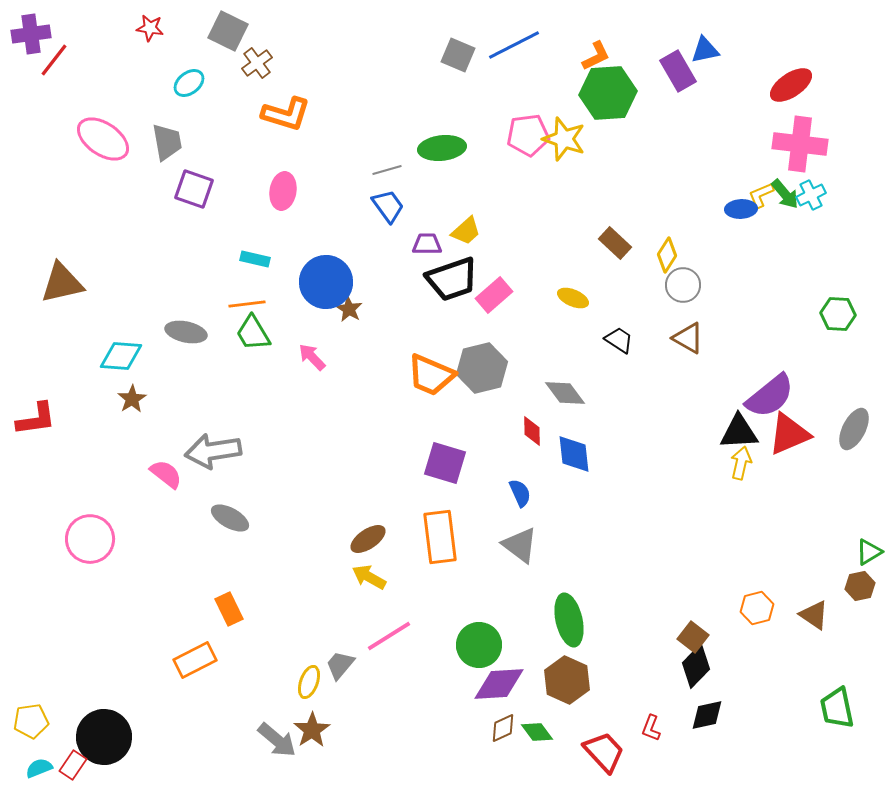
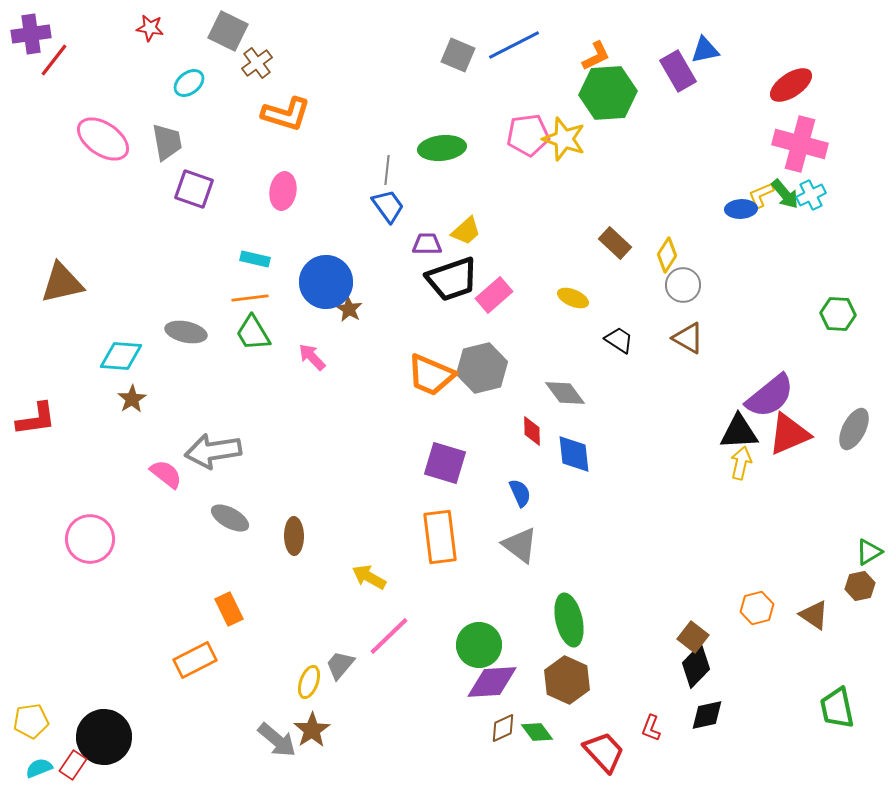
pink cross at (800, 144): rotated 8 degrees clockwise
gray line at (387, 170): rotated 68 degrees counterclockwise
orange line at (247, 304): moved 3 px right, 6 px up
brown ellipse at (368, 539): moved 74 px left, 3 px up; rotated 57 degrees counterclockwise
pink line at (389, 636): rotated 12 degrees counterclockwise
purple diamond at (499, 684): moved 7 px left, 2 px up
